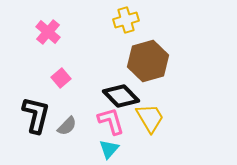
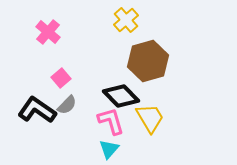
yellow cross: rotated 25 degrees counterclockwise
black L-shape: moved 1 px right, 5 px up; rotated 69 degrees counterclockwise
gray semicircle: moved 21 px up
